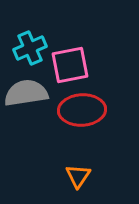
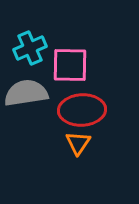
pink square: rotated 12 degrees clockwise
orange triangle: moved 33 px up
